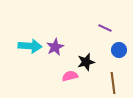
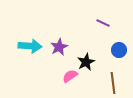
purple line: moved 2 px left, 5 px up
purple star: moved 4 px right
black star: rotated 12 degrees counterclockwise
pink semicircle: rotated 21 degrees counterclockwise
